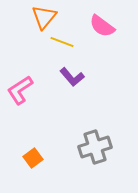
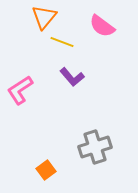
orange square: moved 13 px right, 12 px down
